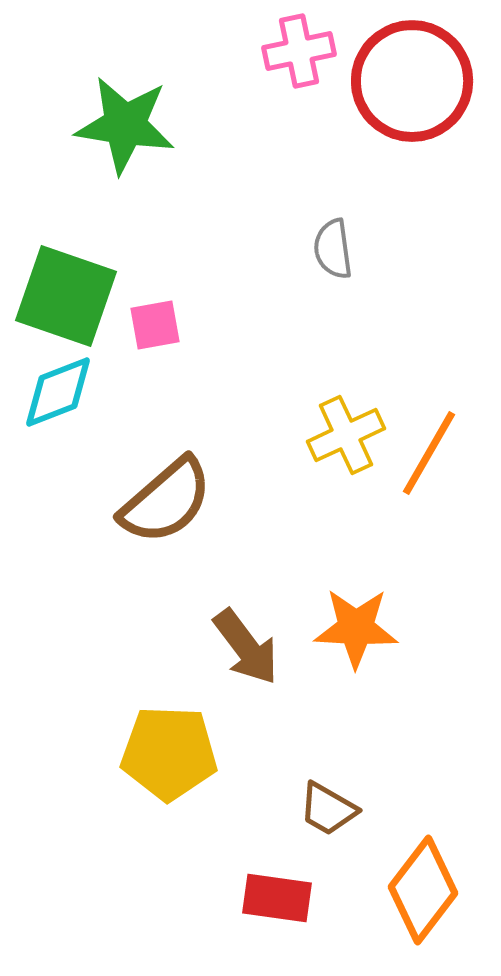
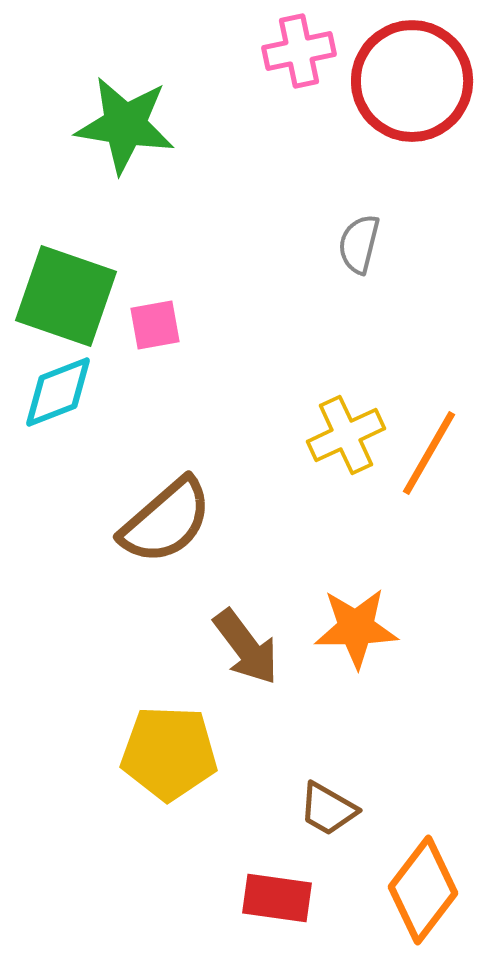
gray semicircle: moved 26 px right, 5 px up; rotated 22 degrees clockwise
brown semicircle: moved 20 px down
orange star: rotated 4 degrees counterclockwise
